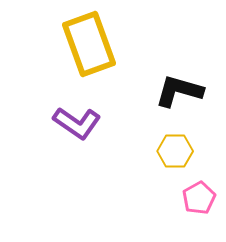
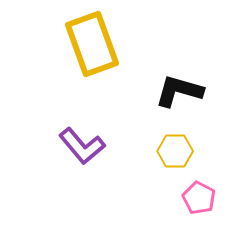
yellow rectangle: moved 3 px right
purple L-shape: moved 5 px right, 23 px down; rotated 15 degrees clockwise
pink pentagon: rotated 16 degrees counterclockwise
